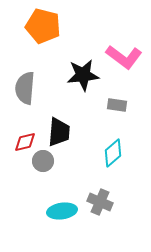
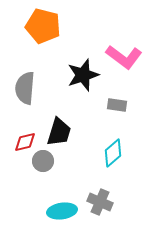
black star: rotated 12 degrees counterclockwise
black trapezoid: rotated 12 degrees clockwise
